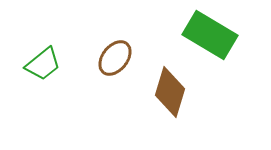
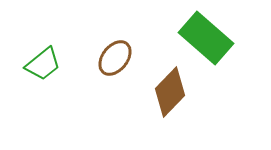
green rectangle: moved 4 px left, 3 px down; rotated 10 degrees clockwise
brown diamond: rotated 27 degrees clockwise
